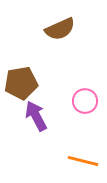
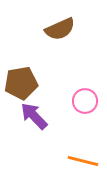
purple arrow: moved 2 px left; rotated 16 degrees counterclockwise
